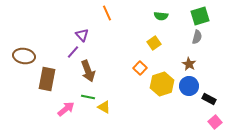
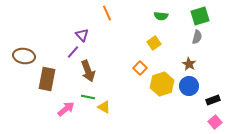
black rectangle: moved 4 px right, 1 px down; rotated 48 degrees counterclockwise
